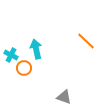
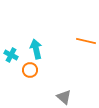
orange line: rotated 30 degrees counterclockwise
orange circle: moved 6 px right, 2 px down
gray triangle: rotated 21 degrees clockwise
